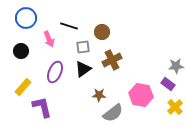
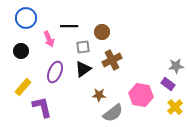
black line: rotated 18 degrees counterclockwise
